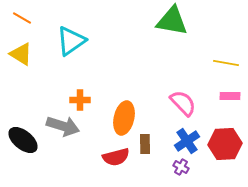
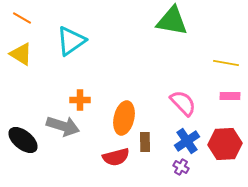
brown rectangle: moved 2 px up
